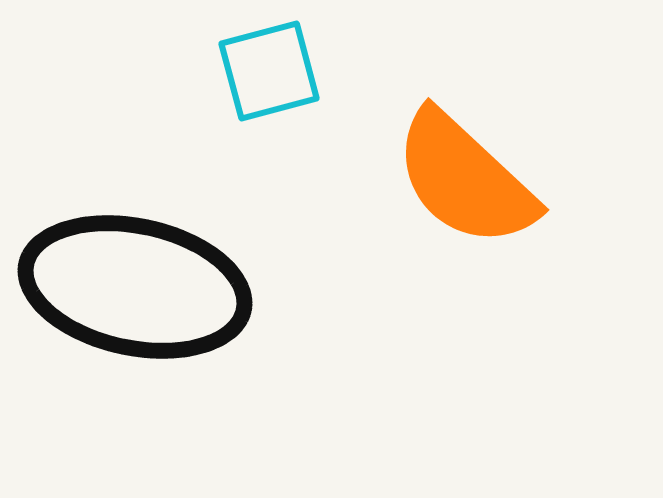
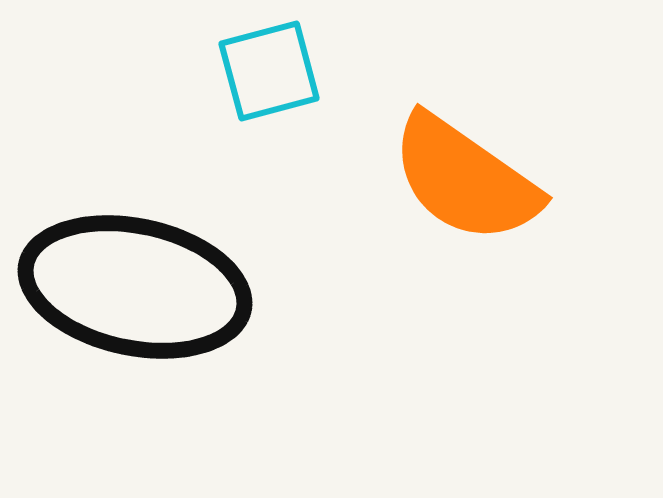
orange semicircle: rotated 8 degrees counterclockwise
